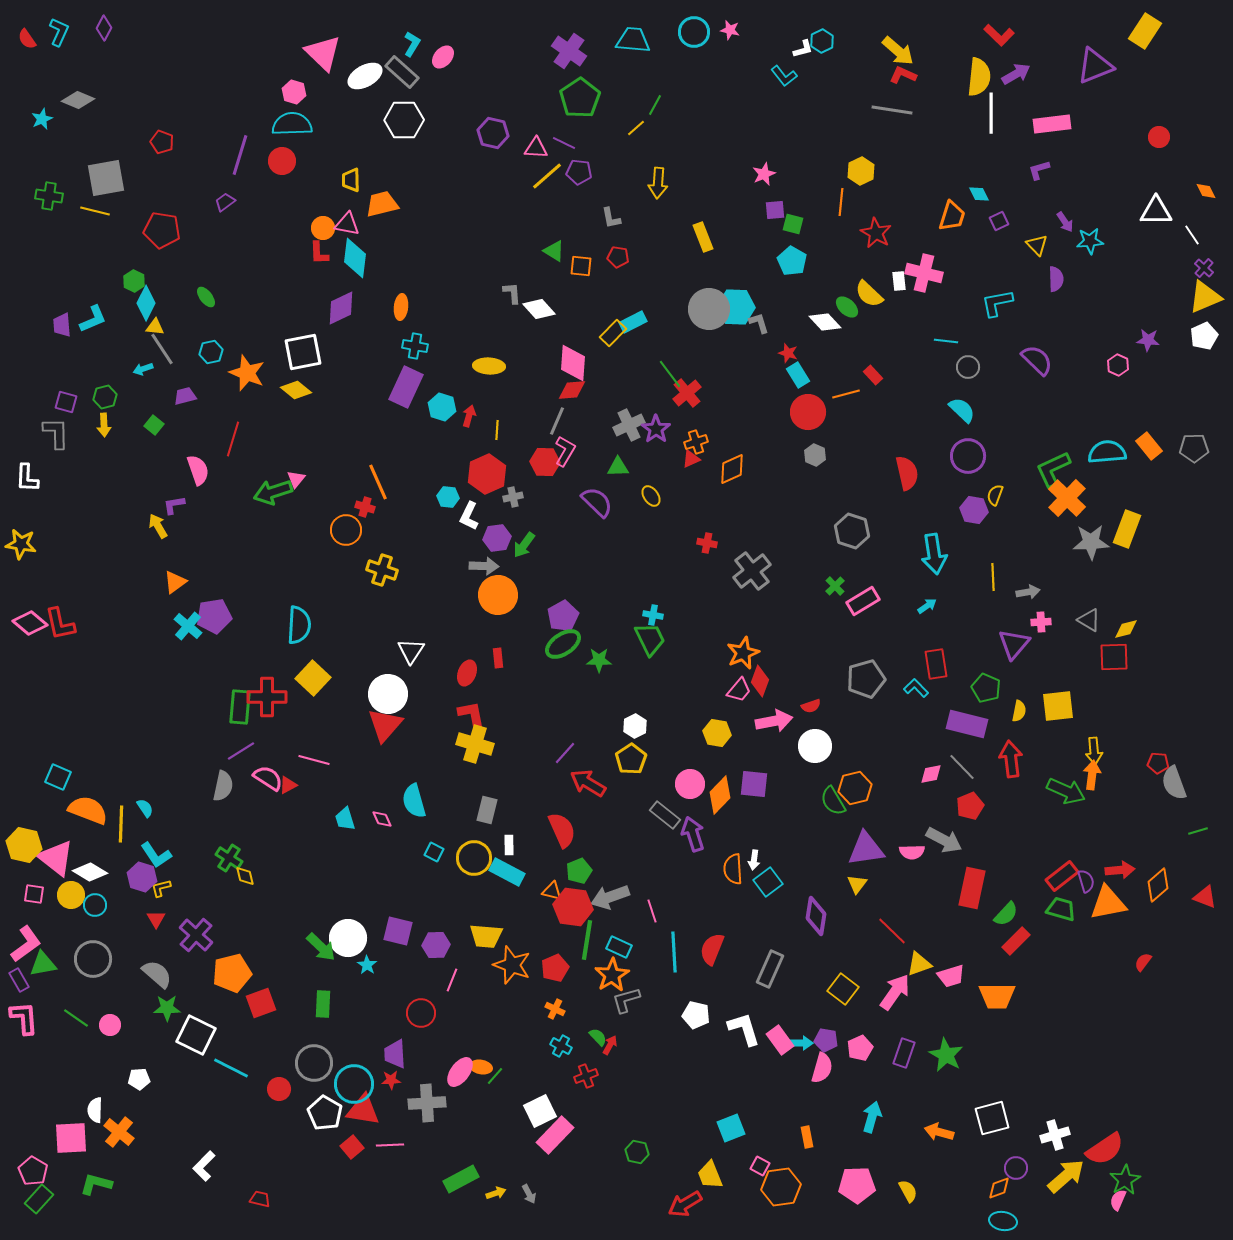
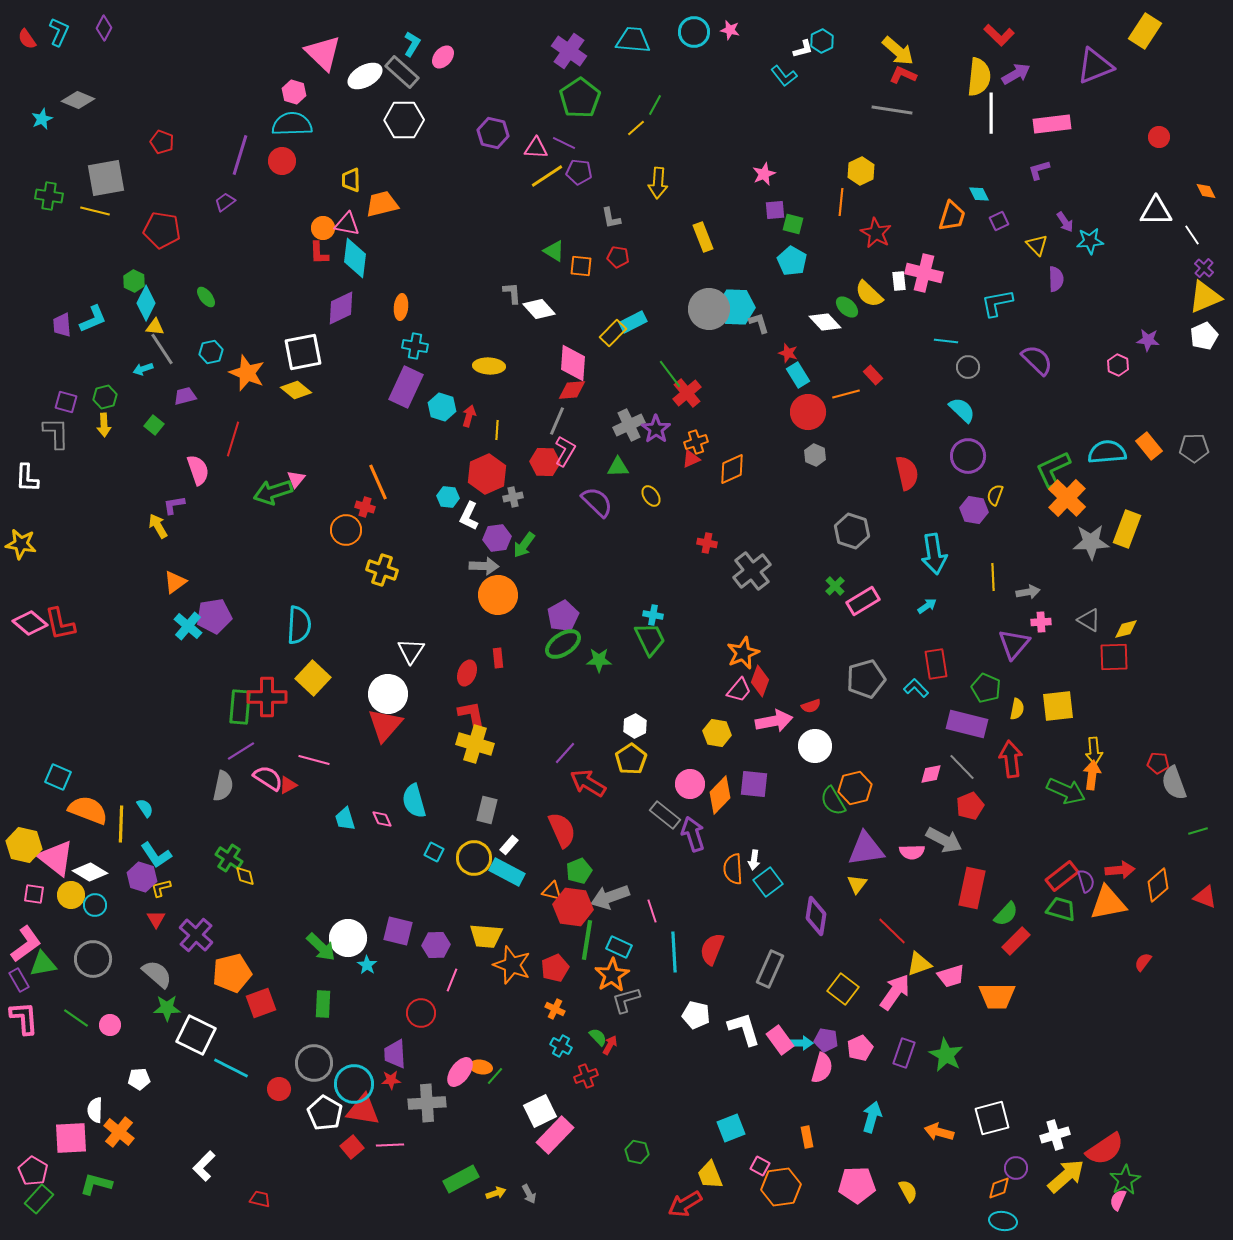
yellow line at (547, 176): rotated 8 degrees clockwise
yellow semicircle at (1019, 711): moved 2 px left, 2 px up
white rectangle at (509, 845): rotated 42 degrees clockwise
